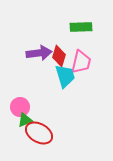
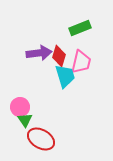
green rectangle: moved 1 px left, 1 px down; rotated 20 degrees counterclockwise
green triangle: rotated 42 degrees counterclockwise
red ellipse: moved 2 px right, 6 px down
